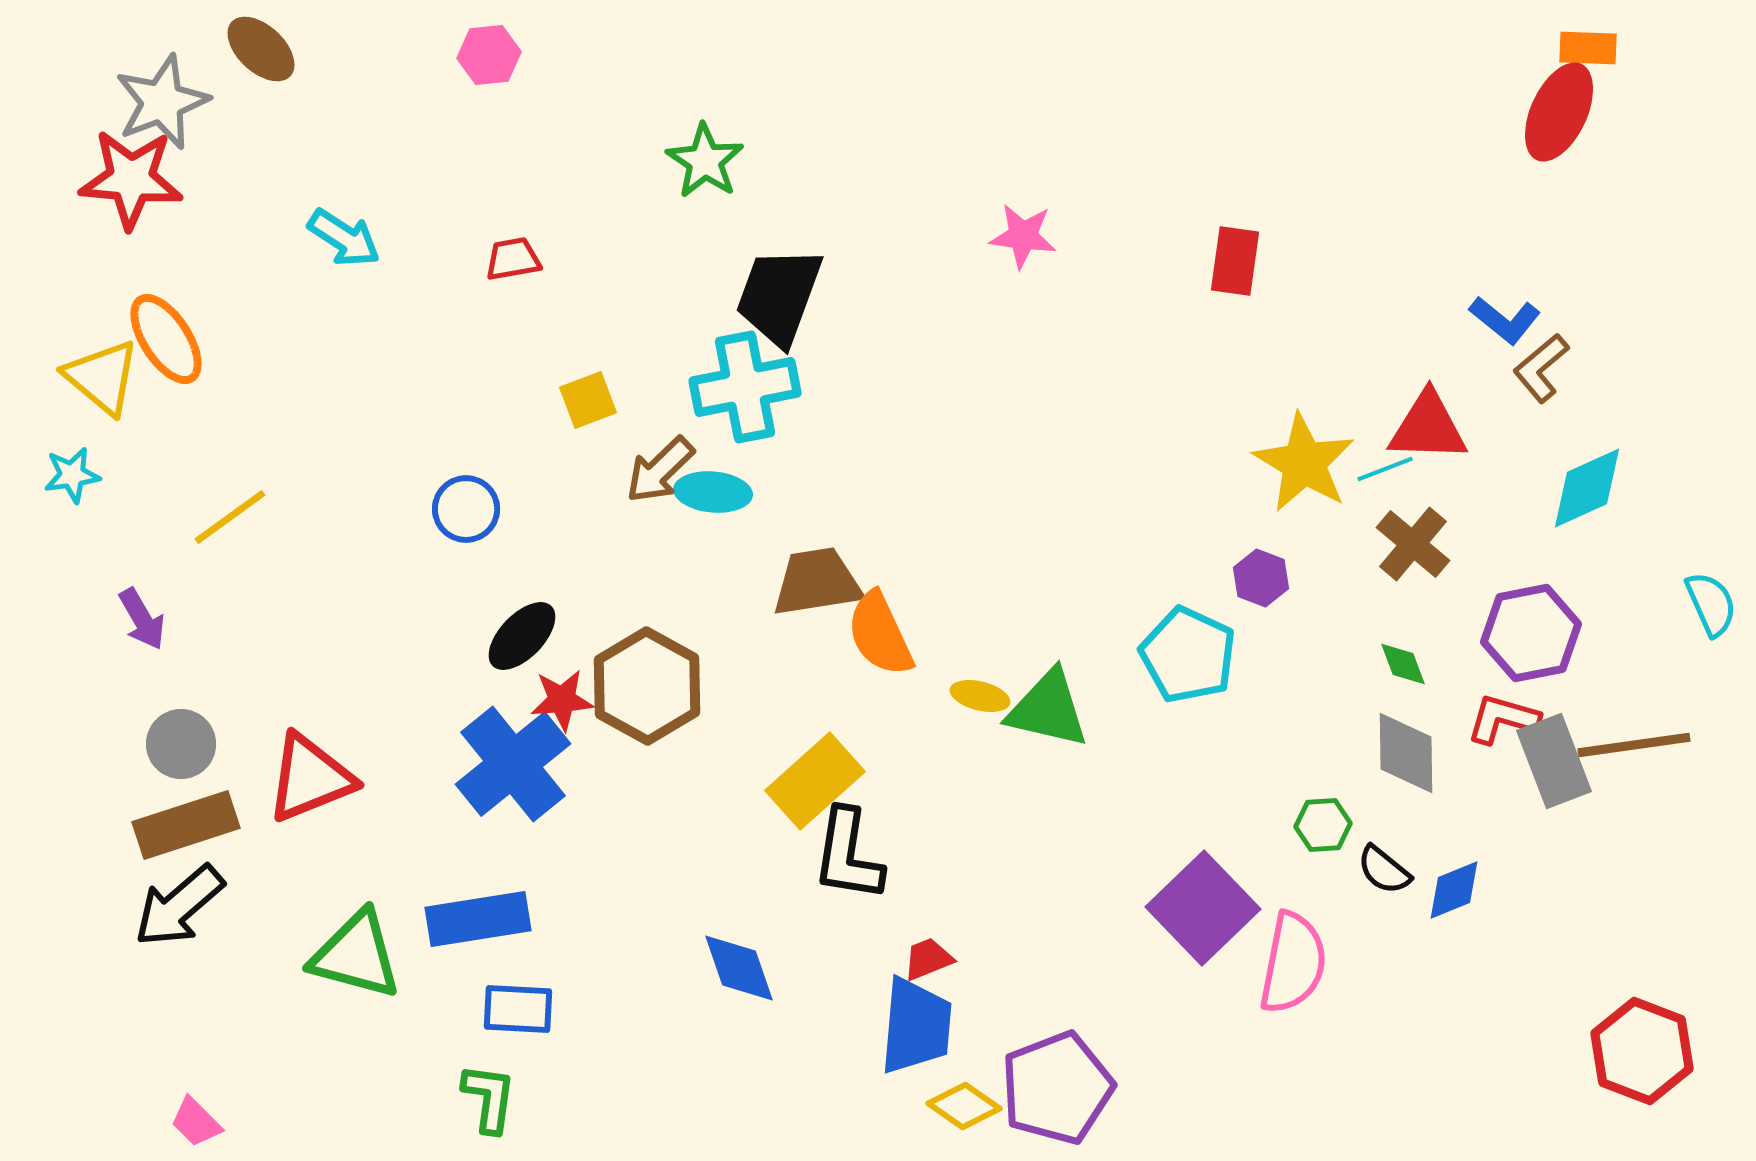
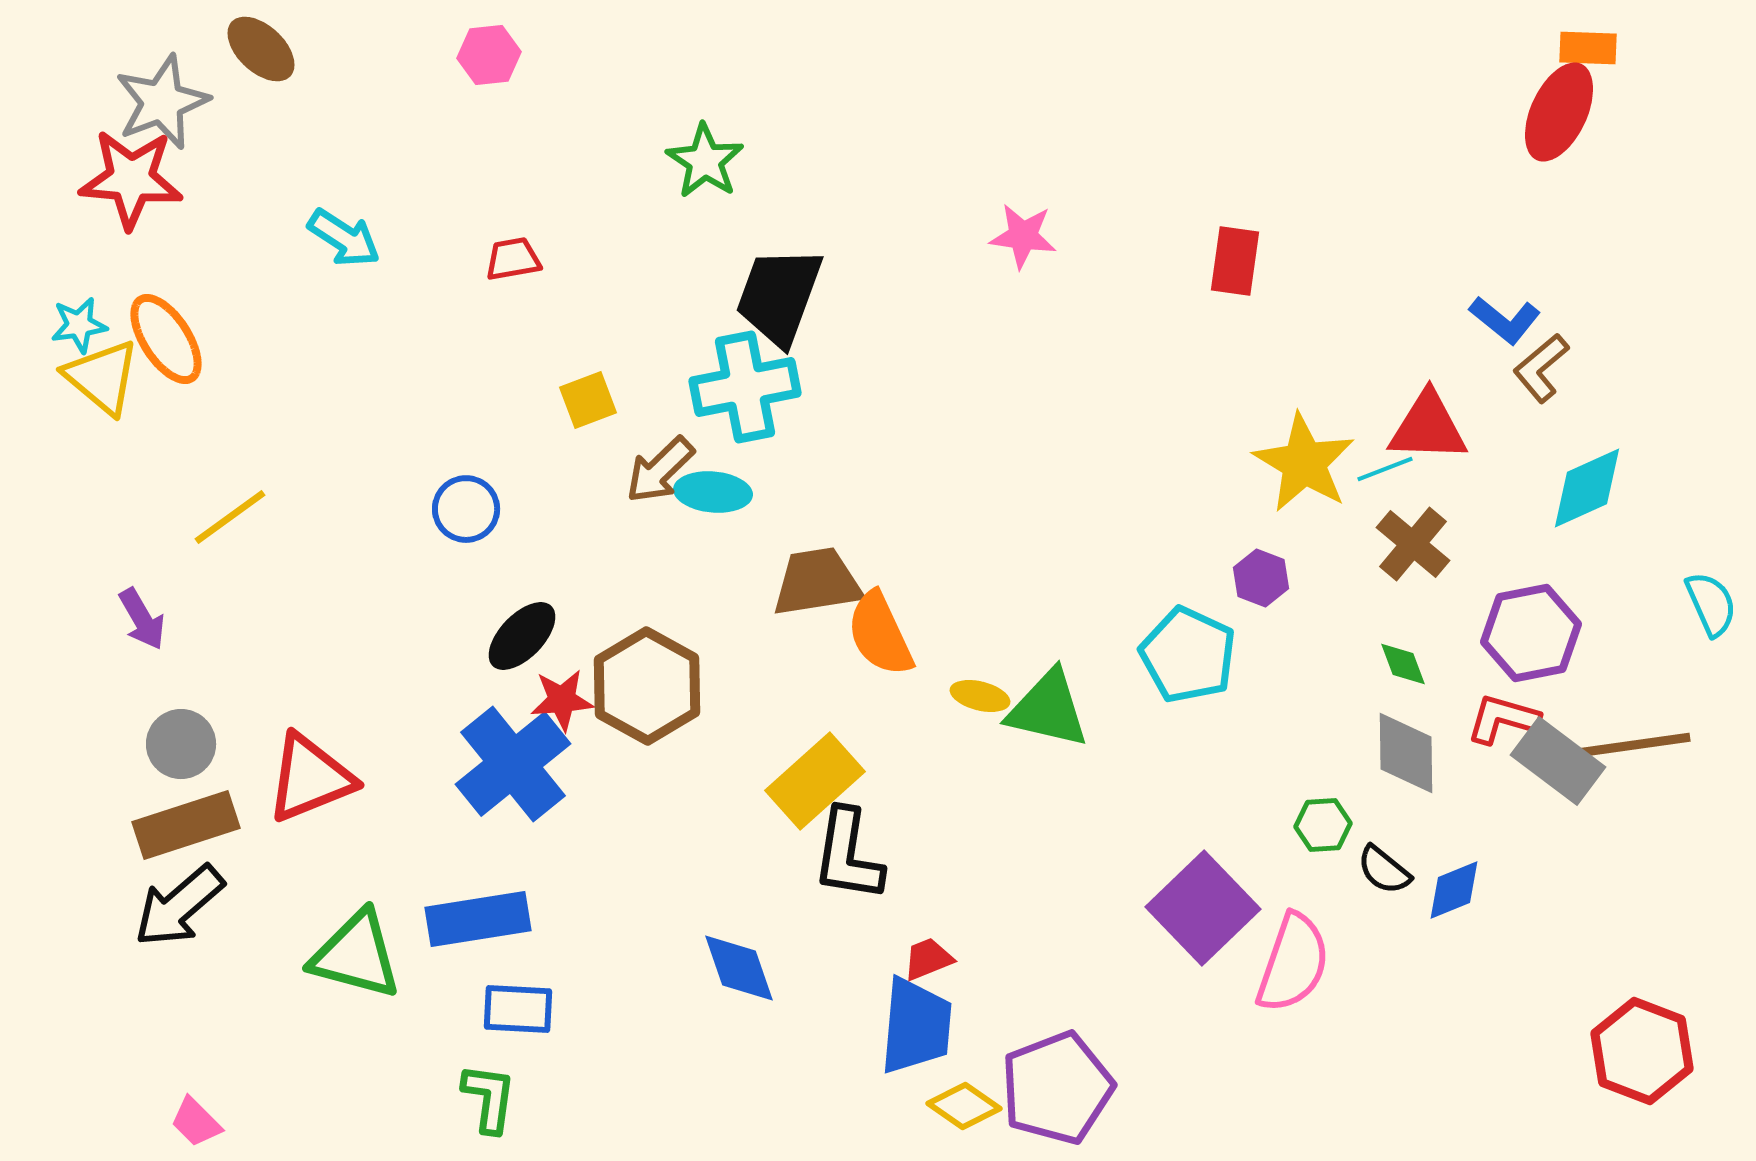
cyan star at (72, 475): moved 7 px right, 150 px up
gray rectangle at (1554, 761): moved 4 px right; rotated 32 degrees counterclockwise
pink semicircle at (1293, 963): rotated 8 degrees clockwise
